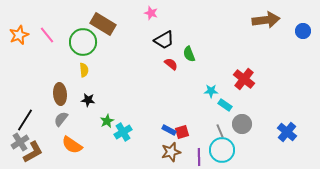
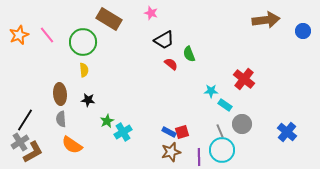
brown rectangle: moved 6 px right, 5 px up
gray semicircle: rotated 42 degrees counterclockwise
blue rectangle: moved 2 px down
